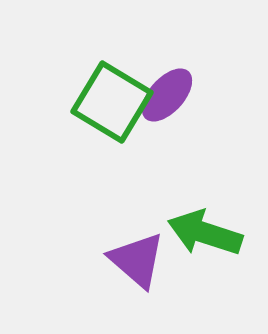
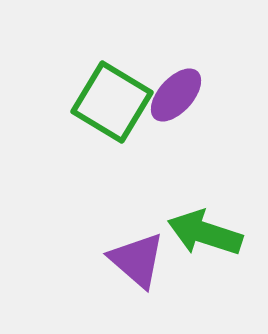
purple ellipse: moved 9 px right
